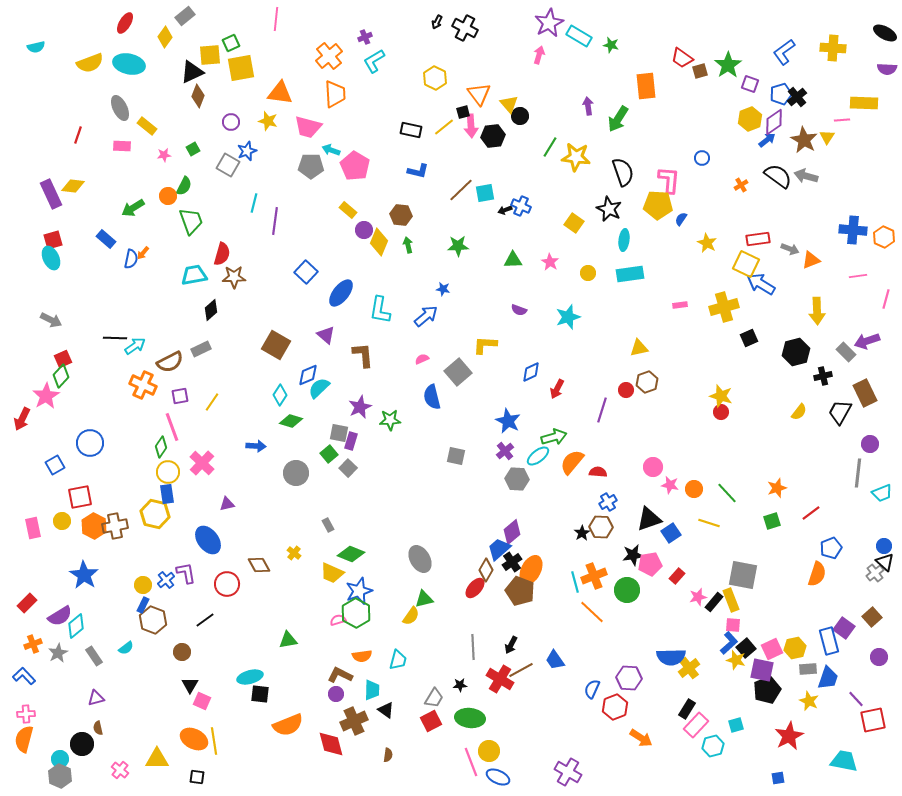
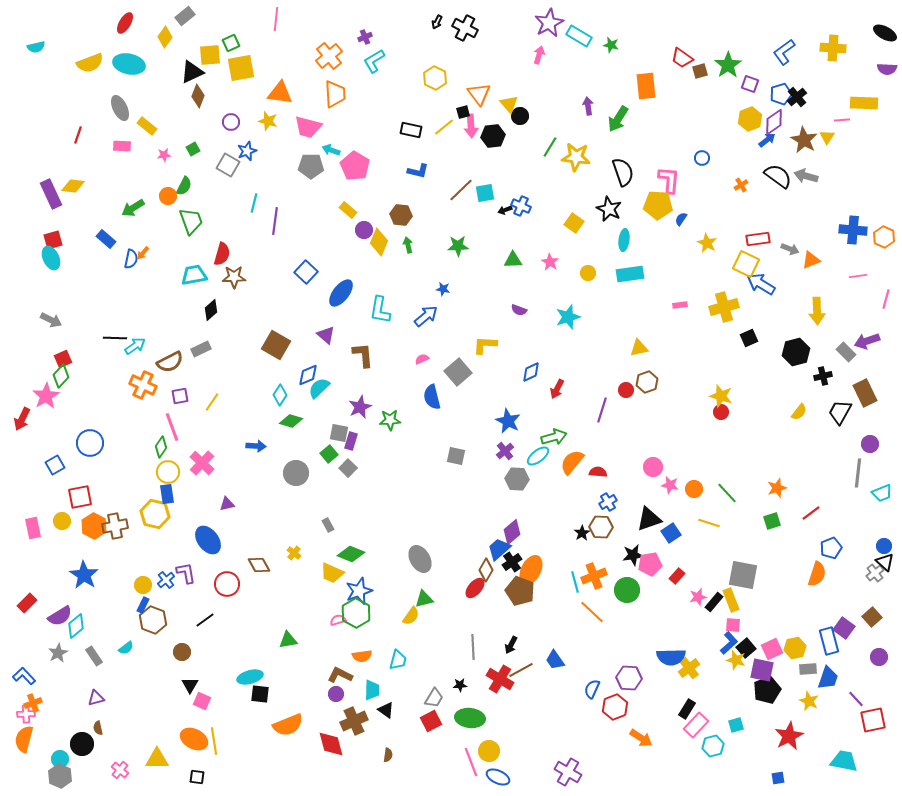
orange cross at (33, 644): moved 59 px down
